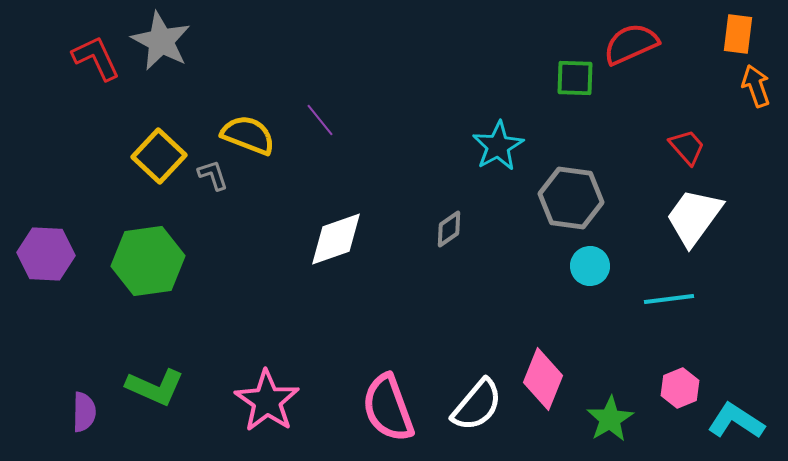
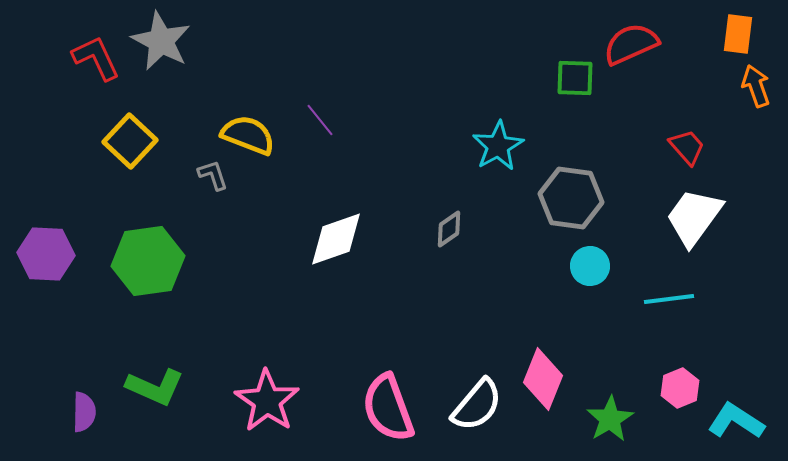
yellow square: moved 29 px left, 15 px up
